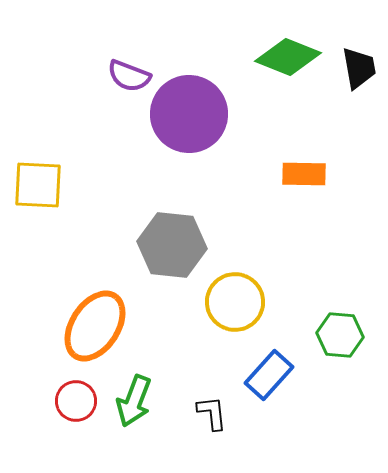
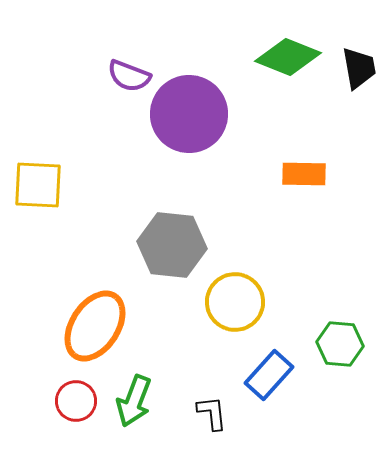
green hexagon: moved 9 px down
